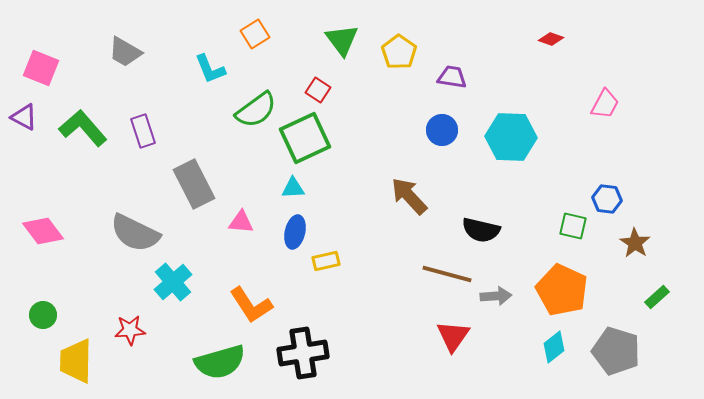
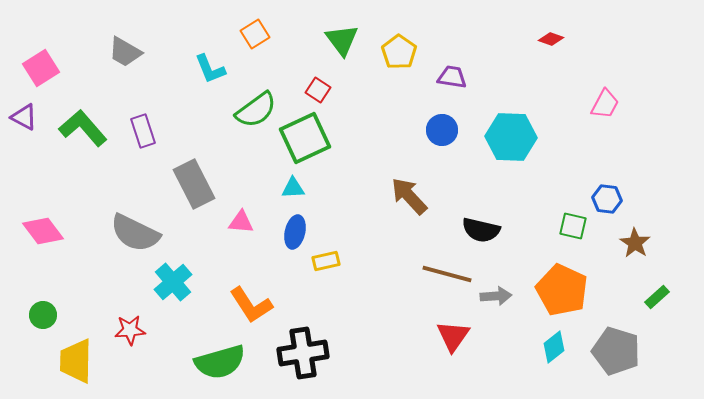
pink square at (41, 68): rotated 36 degrees clockwise
